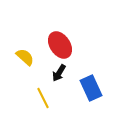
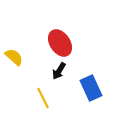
red ellipse: moved 2 px up
yellow semicircle: moved 11 px left
black arrow: moved 2 px up
